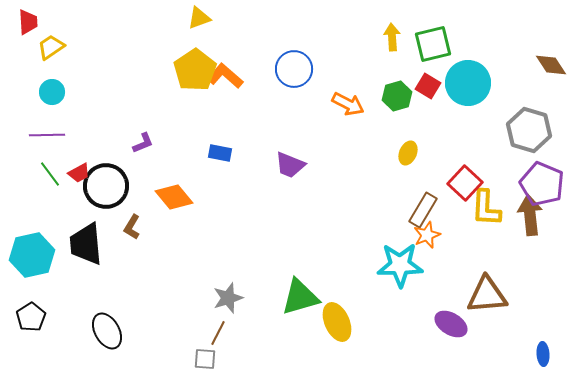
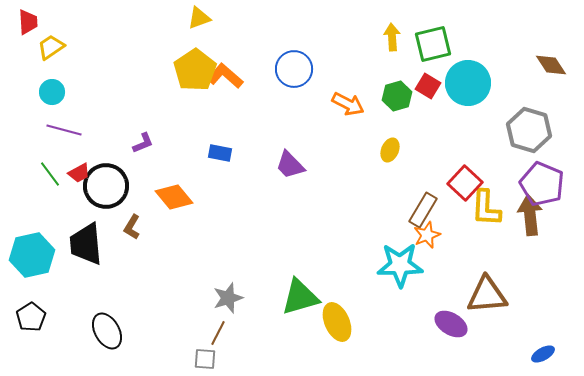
purple line at (47, 135): moved 17 px right, 5 px up; rotated 16 degrees clockwise
yellow ellipse at (408, 153): moved 18 px left, 3 px up
purple trapezoid at (290, 165): rotated 24 degrees clockwise
blue ellipse at (543, 354): rotated 65 degrees clockwise
